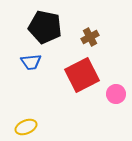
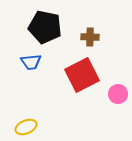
brown cross: rotated 30 degrees clockwise
pink circle: moved 2 px right
